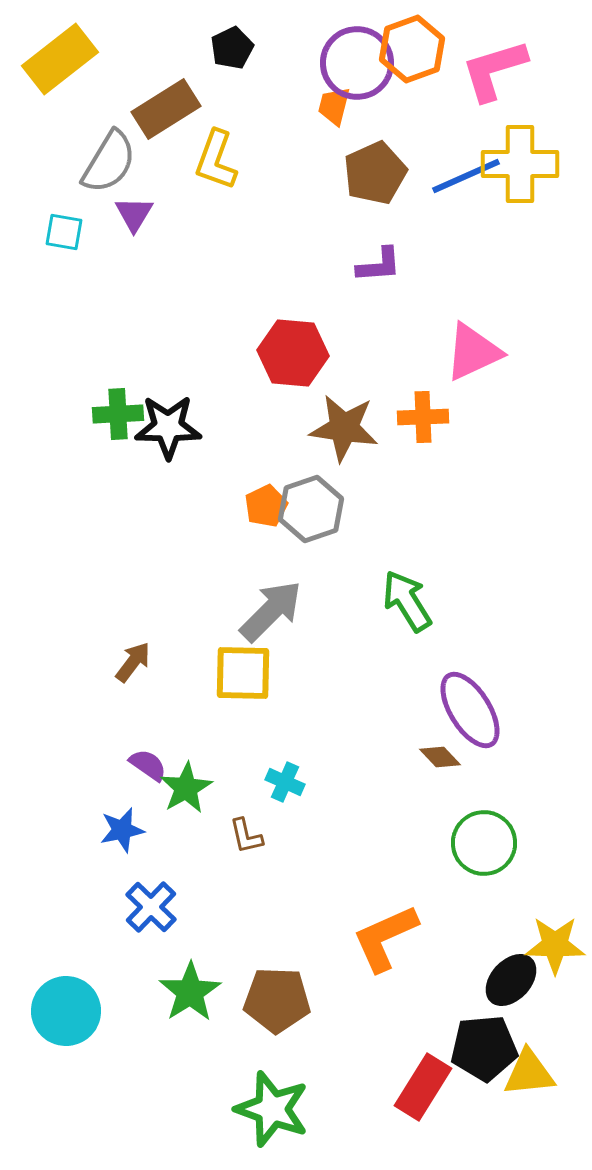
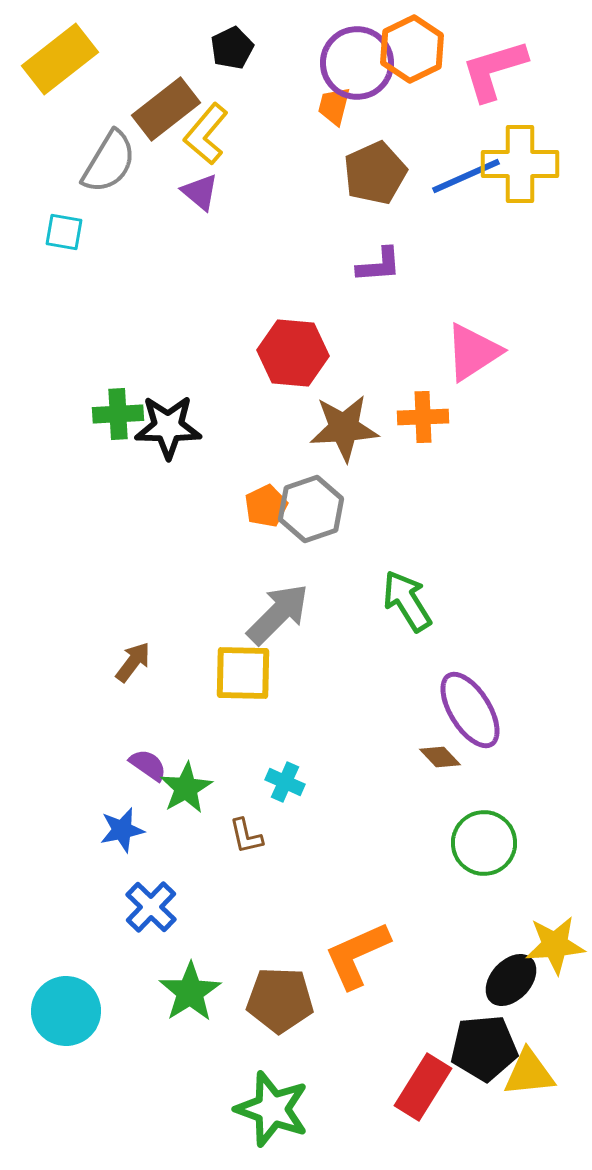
orange hexagon at (412, 49): rotated 6 degrees counterclockwise
brown rectangle at (166, 109): rotated 6 degrees counterclockwise
yellow L-shape at (216, 160): moved 10 px left, 26 px up; rotated 20 degrees clockwise
purple triangle at (134, 214): moved 66 px right, 22 px up; rotated 21 degrees counterclockwise
pink triangle at (473, 352): rotated 8 degrees counterclockwise
brown star at (344, 428): rotated 12 degrees counterclockwise
gray arrow at (271, 611): moved 7 px right, 3 px down
orange L-shape at (385, 938): moved 28 px left, 17 px down
yellow star at (555, 945): rotated 6 degrees counterclockwise
brown pentagon at (277, 1000): moved 3 px right
